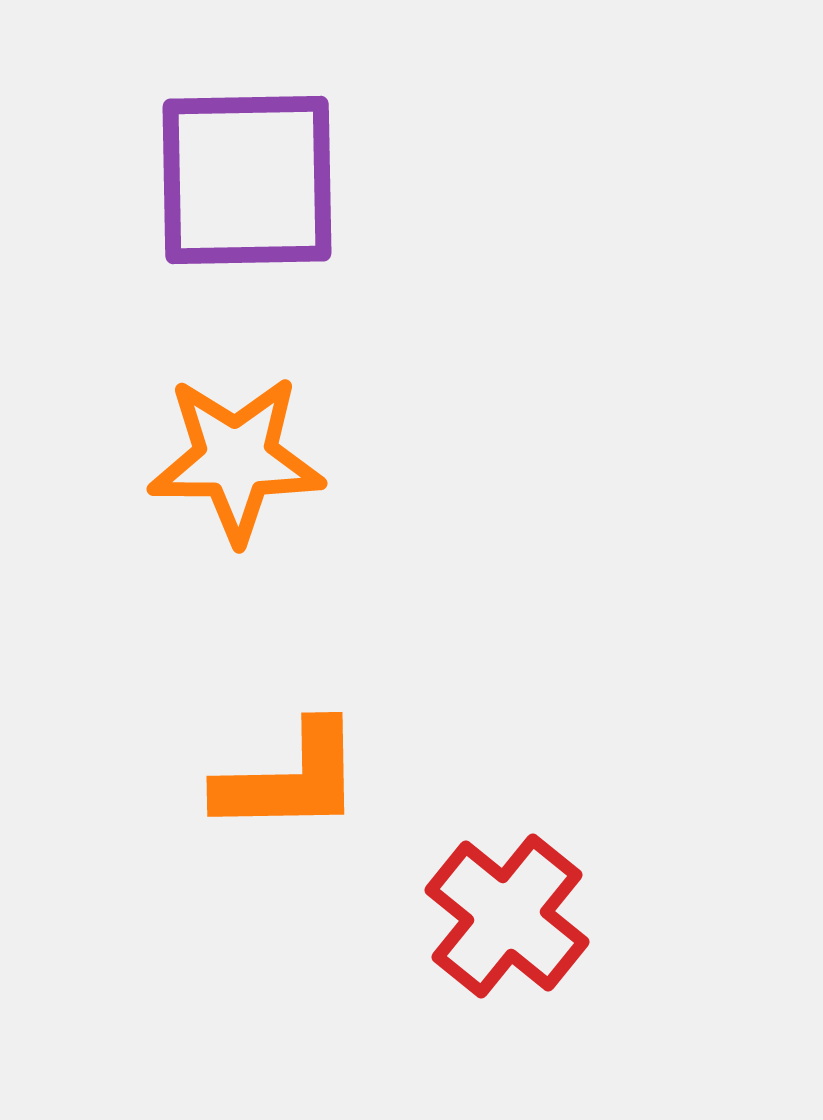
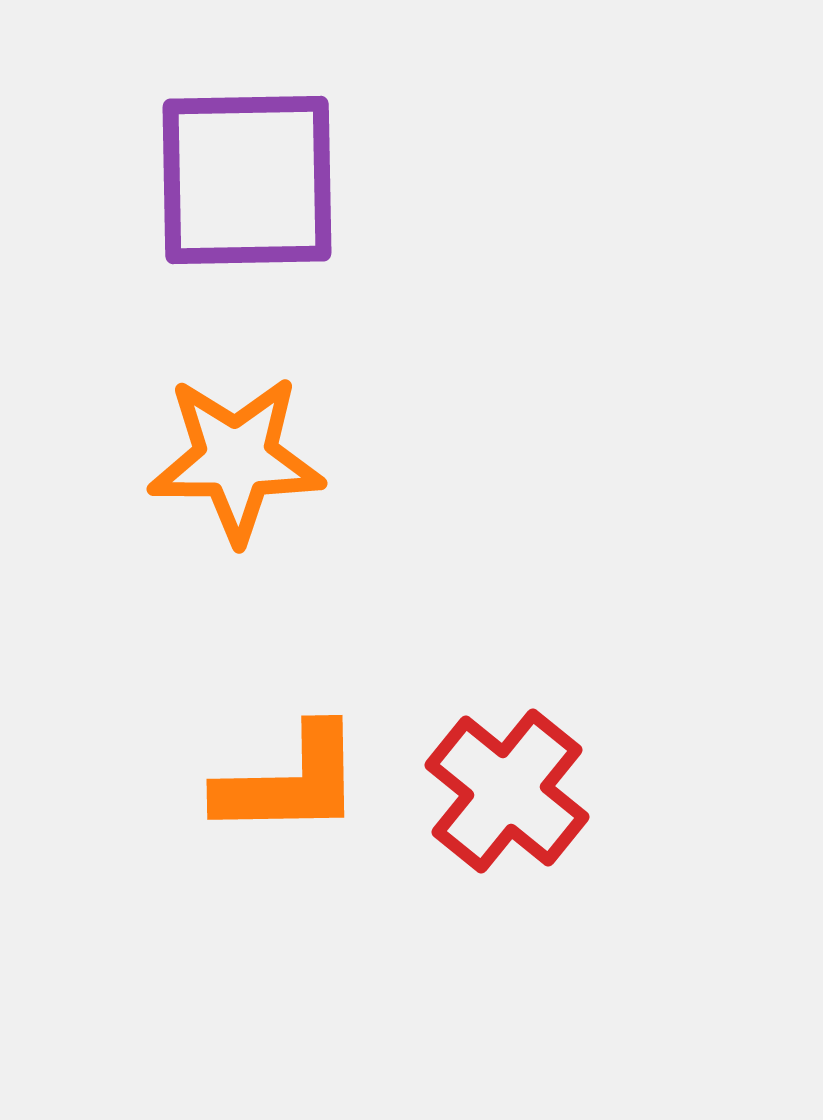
orange L-shape: moved 3 px down
red cross: moved 125 px up
